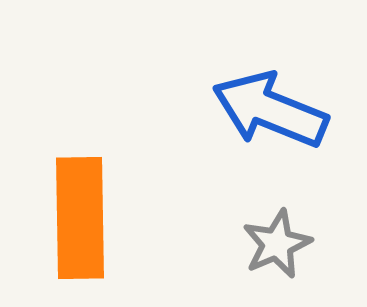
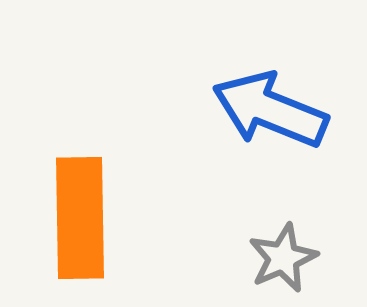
gray star: moved 6 px right, 14 px down
